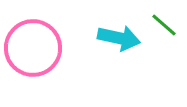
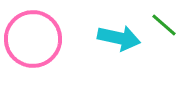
pink circle: moved 9 px up
